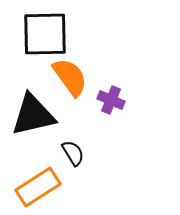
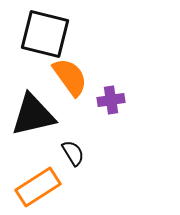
black square: rotated 15 degrees clockwise
purple cross: rotated 32 degrees counterclockwise
